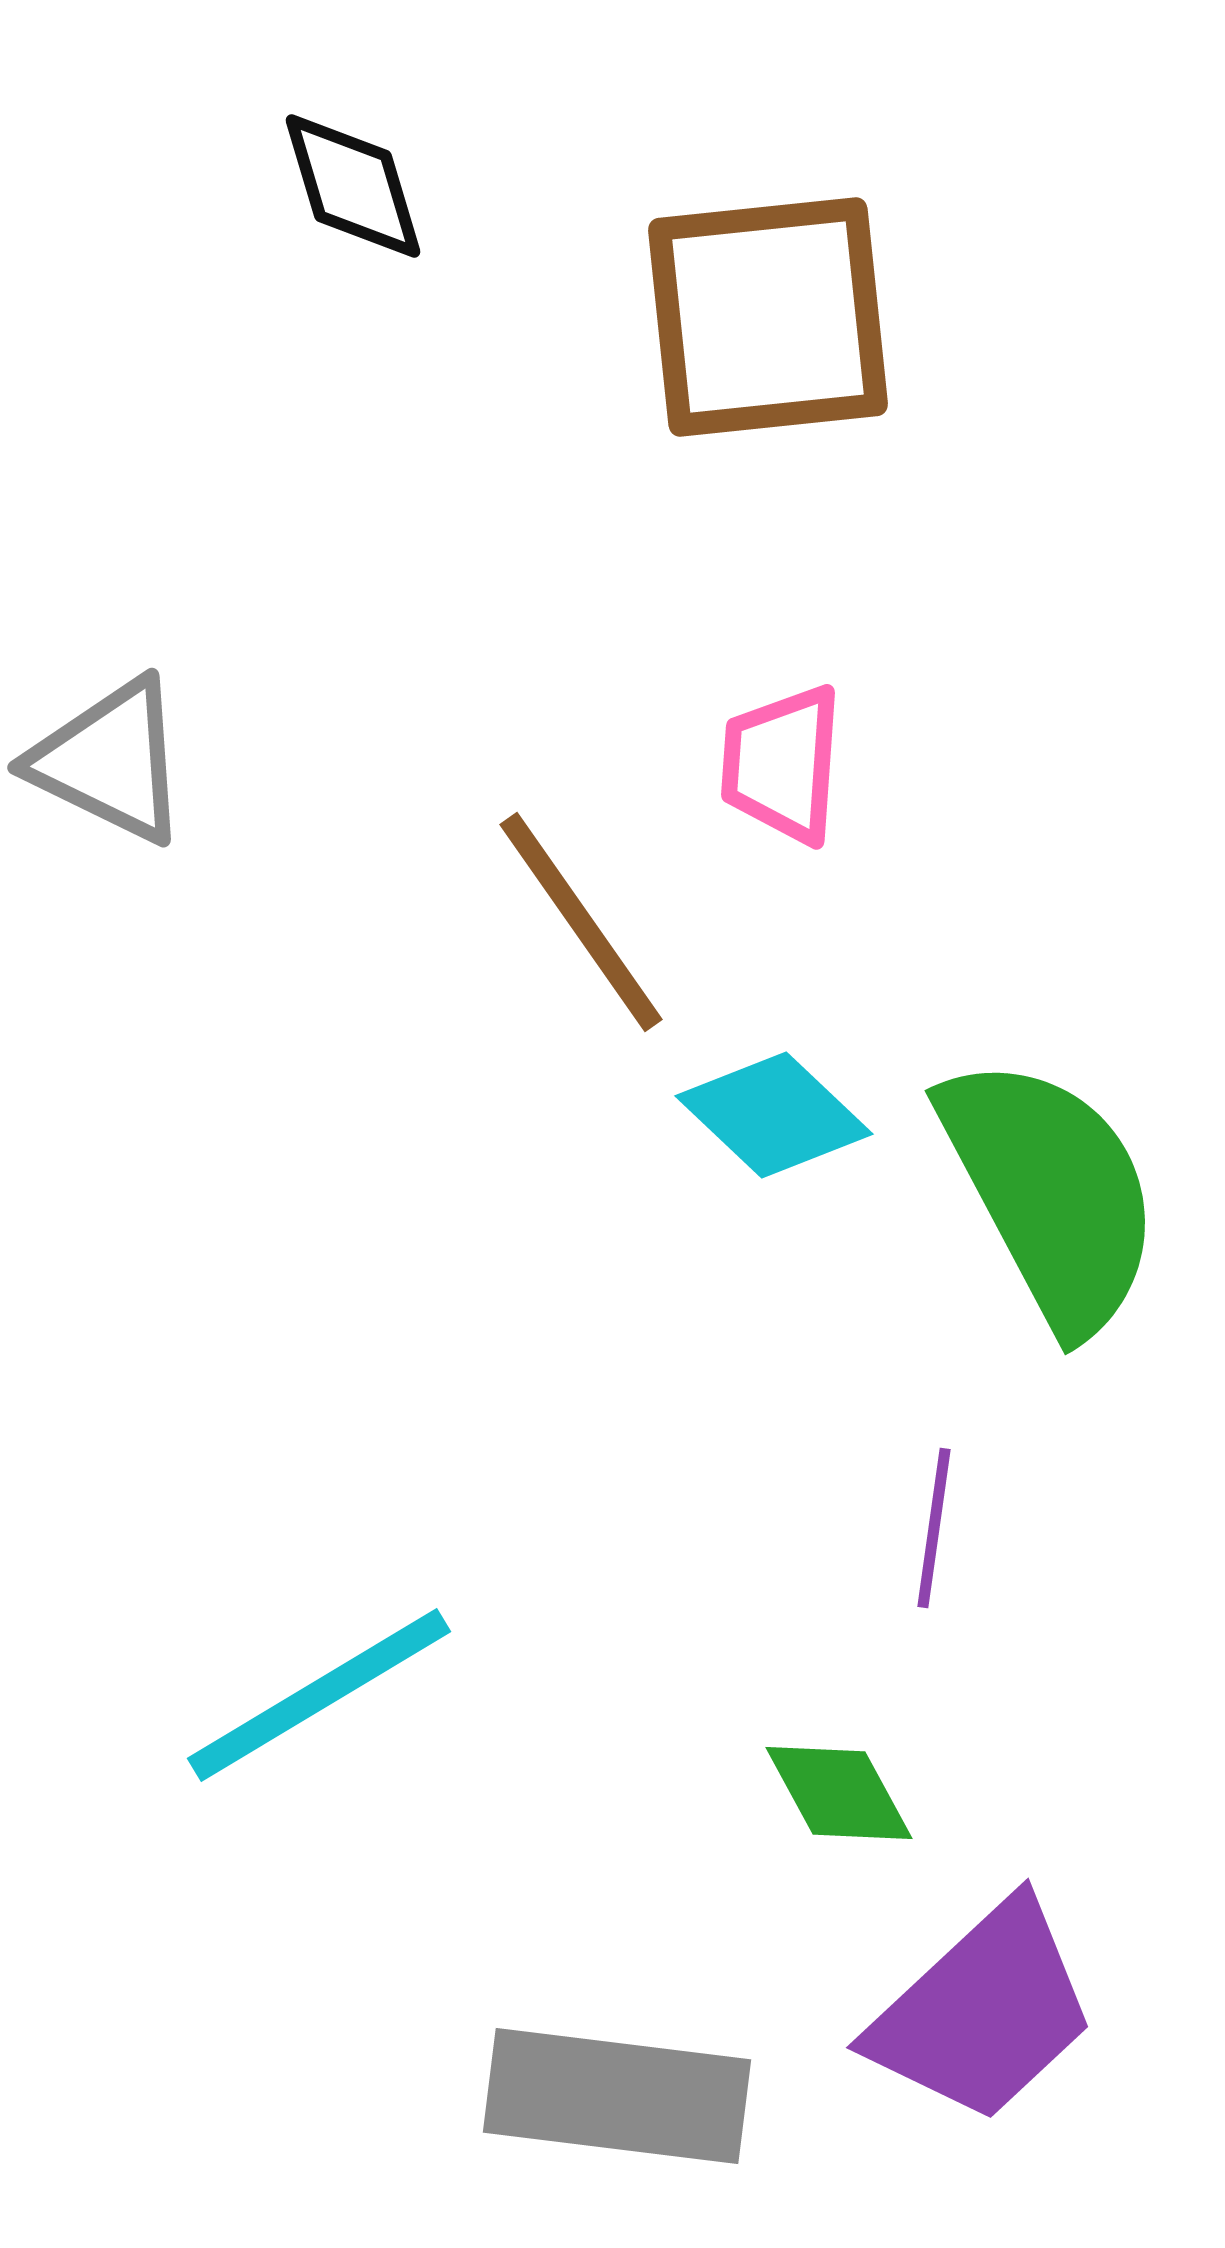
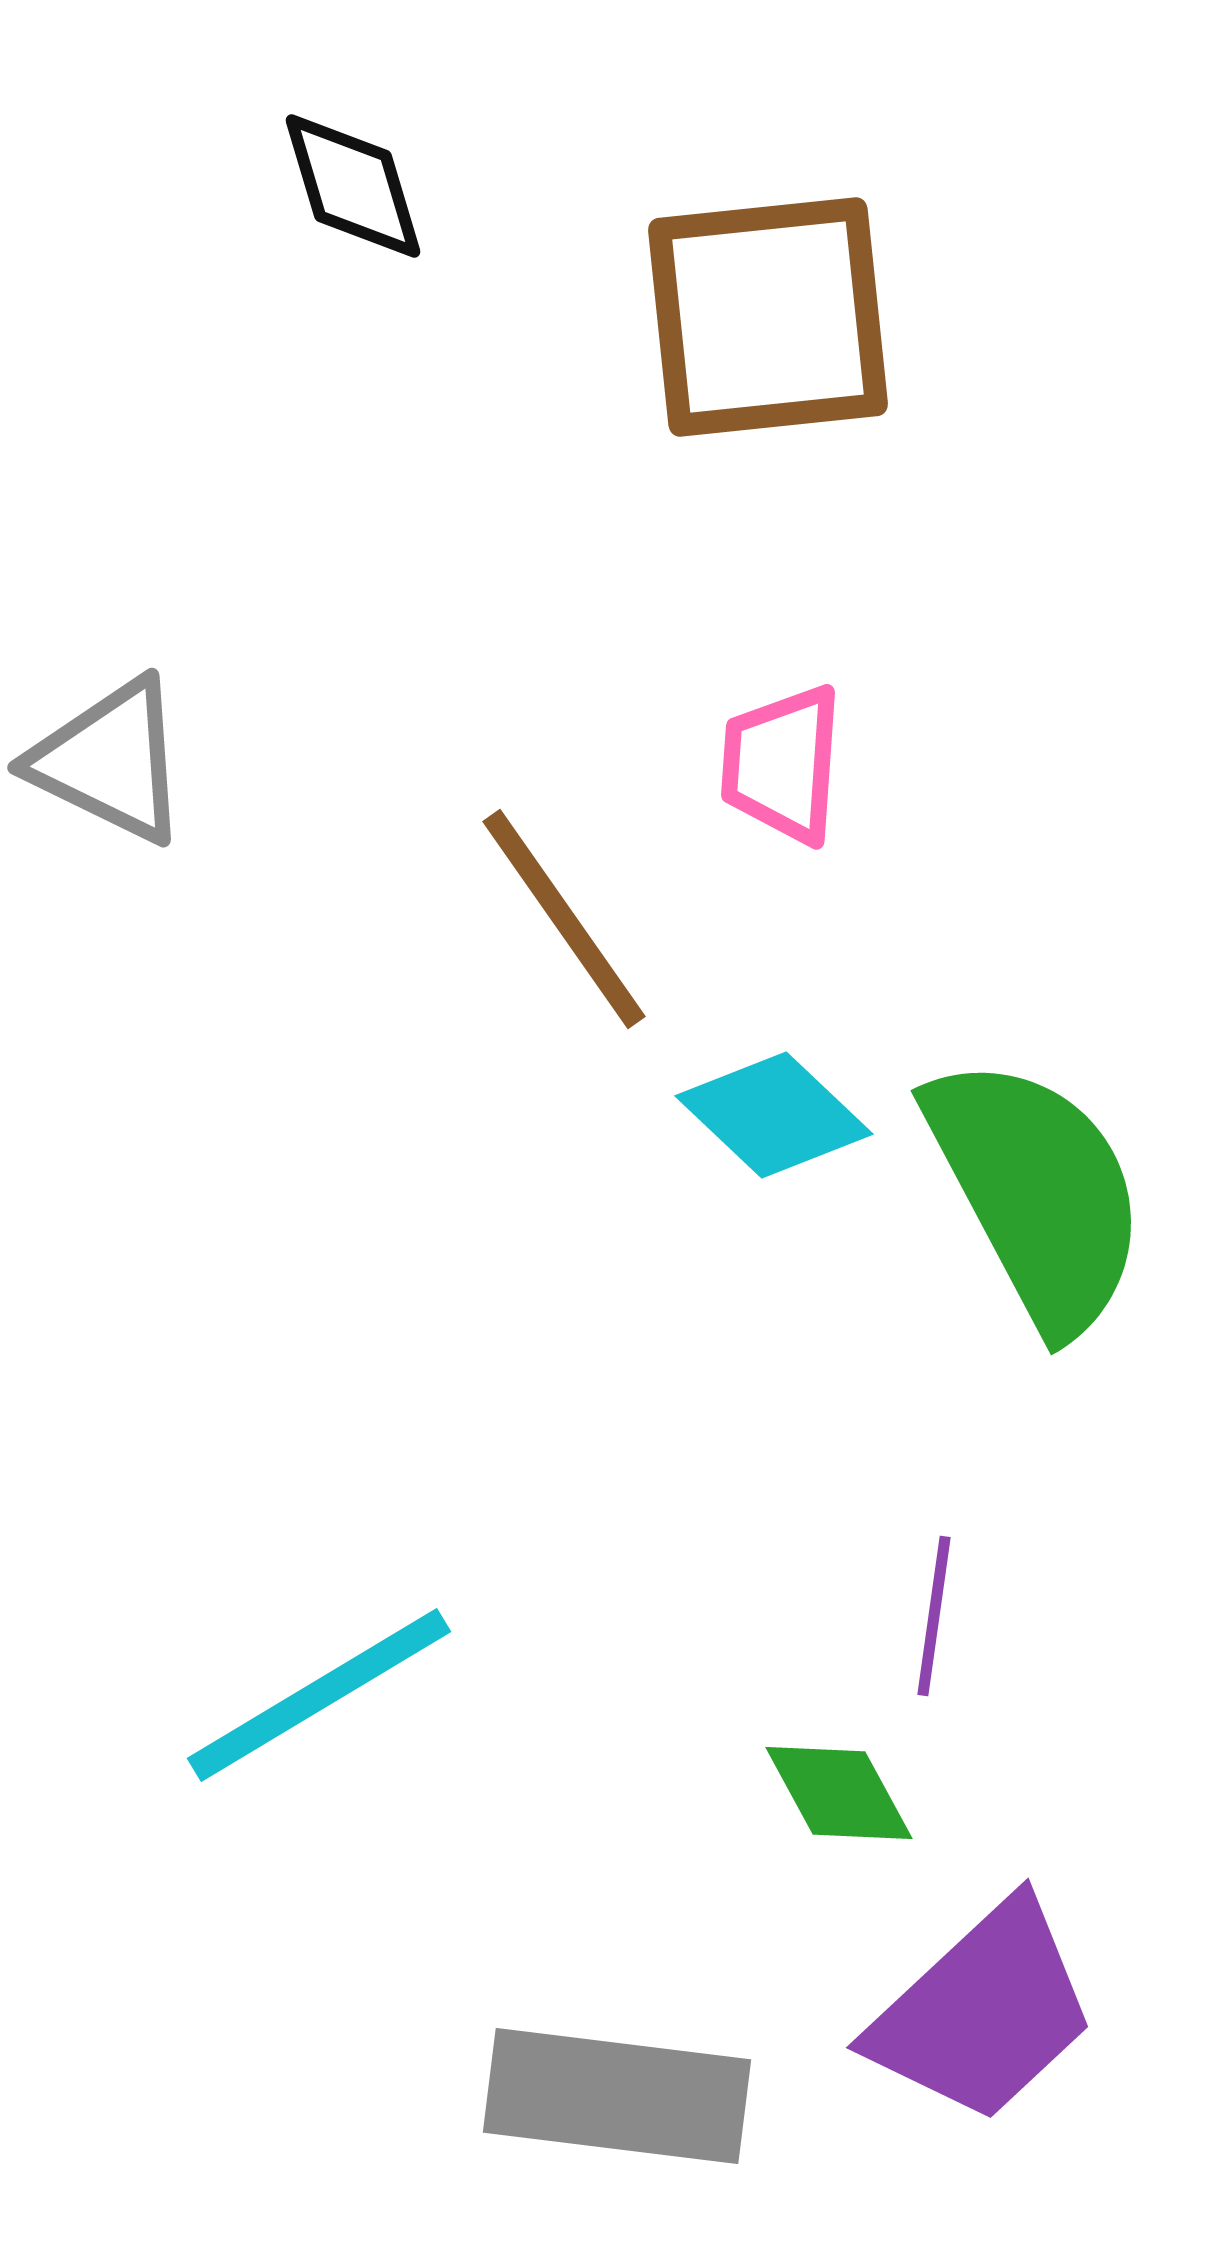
brown line: moved 17 px left, 3 px up
green semicircle: moved 14 px left
purple line: moved 88 px down
